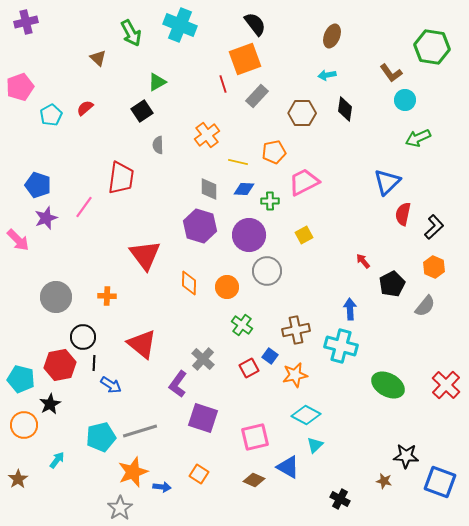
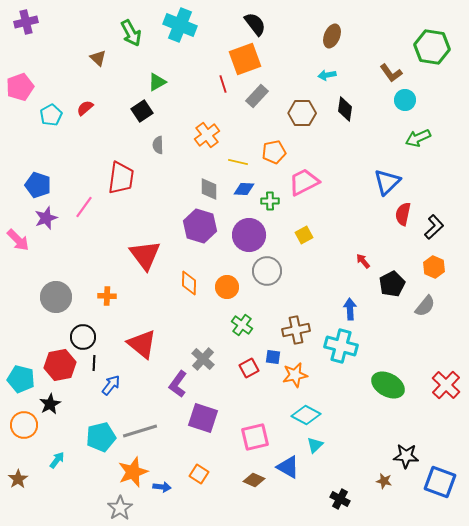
blue square at (270, 356): moved 3 px right, 1 px down; rotated 28 degrees counterclockwise
blue arrow at (111, 385): rotated 85 degrees counterclockwise
